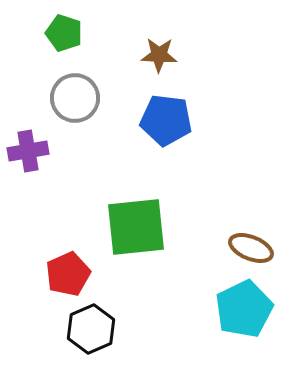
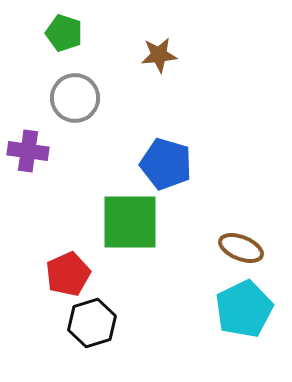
brown star: rotated 9 degrees counterclockwise
blue pentagon: moved 44 px down; rotated 9 degrees clockwise
purple cross: rotated 18 degrees clockwise
green square: moved 6 px left, 5 px up; rotated 6 degrees clockwise
brown ellipse: moved 10 px left
black hexagon: moved 1 px right, 6 px up; rotated 6 degrees clockwise
